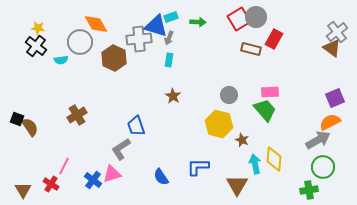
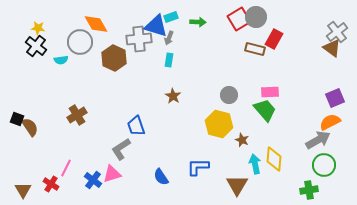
brown rectangle at (251, 49): moved 4 px right
pink line at (64, 166): moved 2 px right, 2 px down
green circle at (323, 167): moved 1 px right, 2 px up
